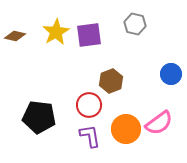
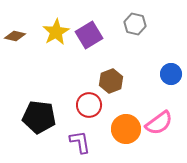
purple square: rotated 24 degrees counterclockwise
purple L-shape: moved 10 px left, 6 px down
